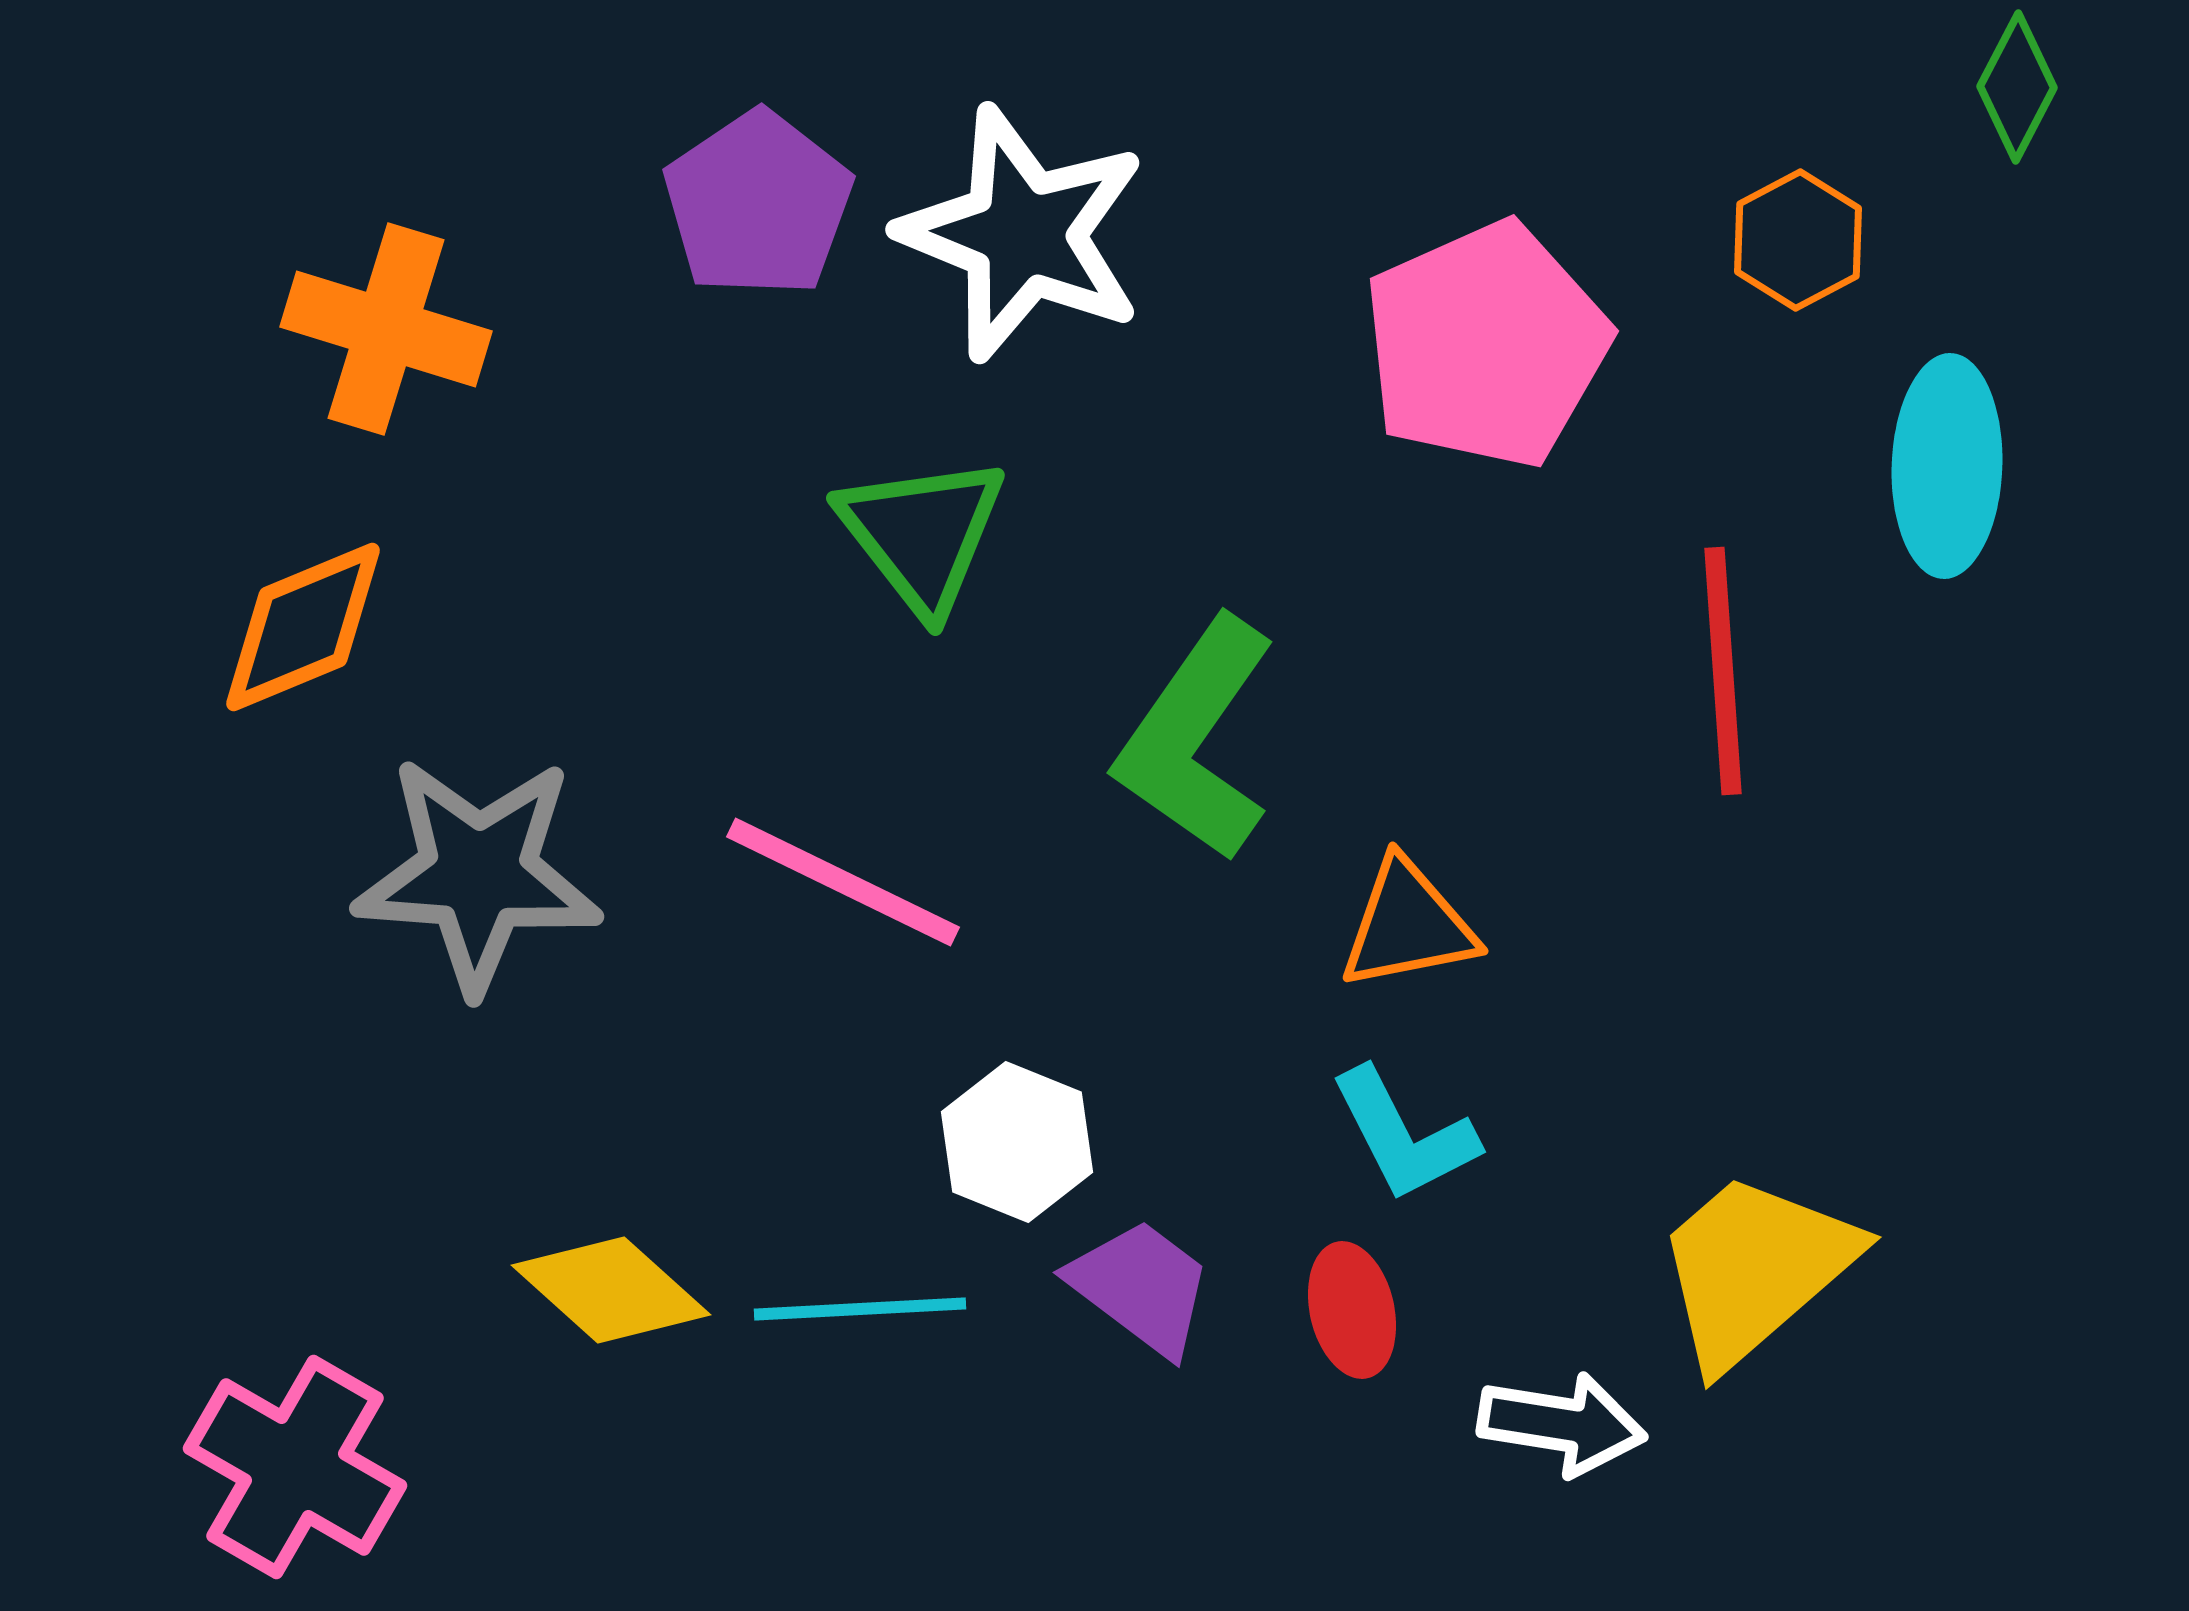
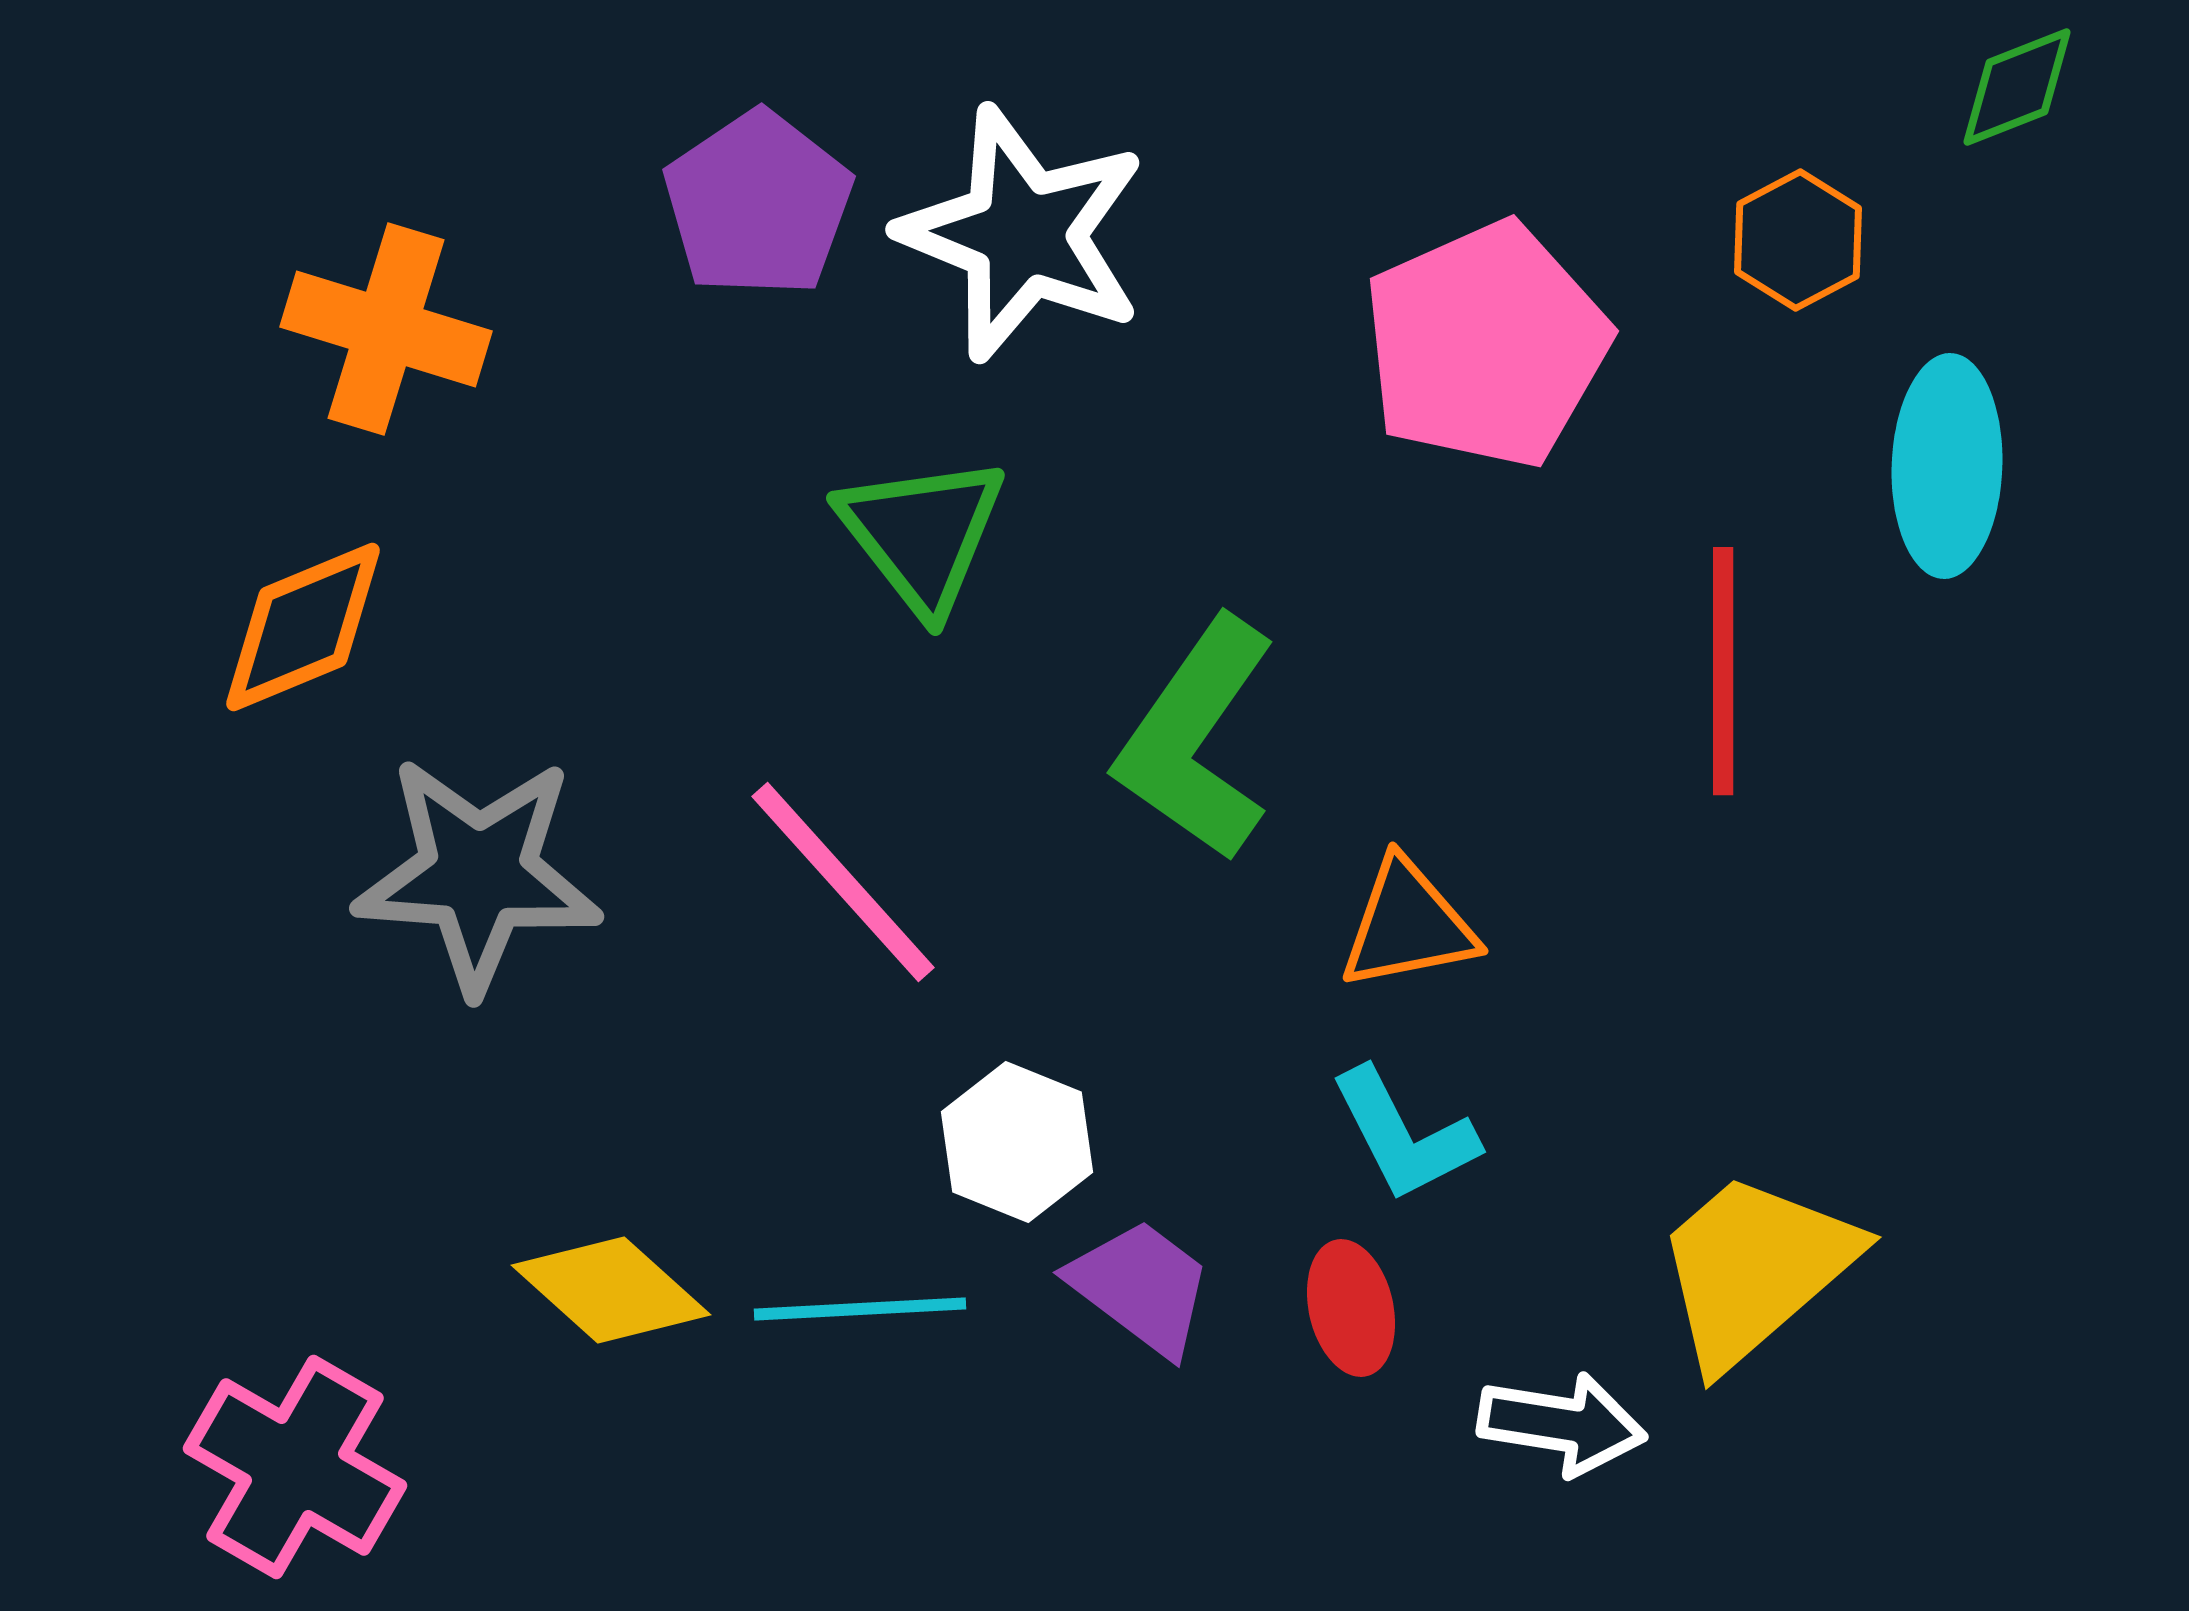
green diamond: rotated 41 degrees clockwise
red line: rotated 4 degrees clockwise
pink line: rotated 22 degrees clockwise
red ellipse: moved 1 px left, 2 px up
